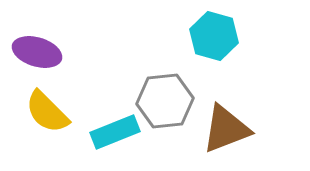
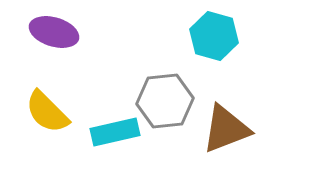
purple ellipse: moved 17 px right, 20 px up
cyan rectangle: rotated 9 degrees clockwise
